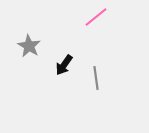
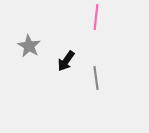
pink line: rotated 45 degrees counterclockwise
black arrow: moved 2 px right, 4 px up
